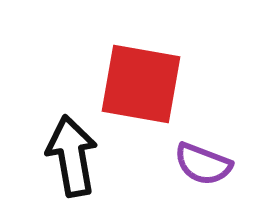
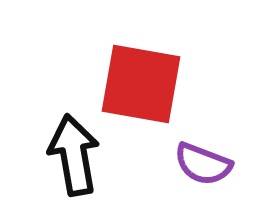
black arrow: moved 2 px right, 1 px up
